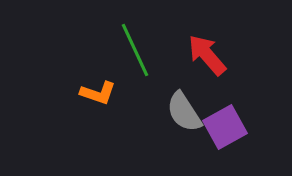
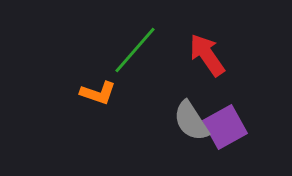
green line: rotated 66 degrees clockwise
red arrow: rotated 6 degrees clockwise
gray semicircle: moved 7 px right, 9 px down
